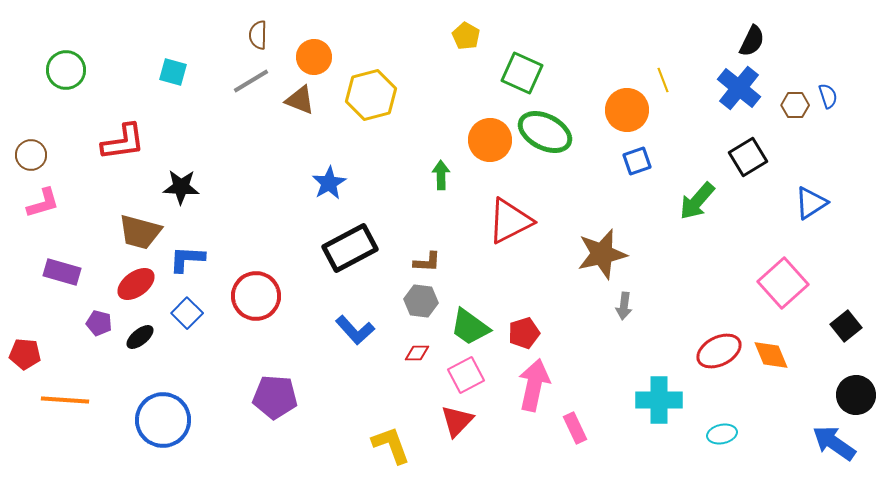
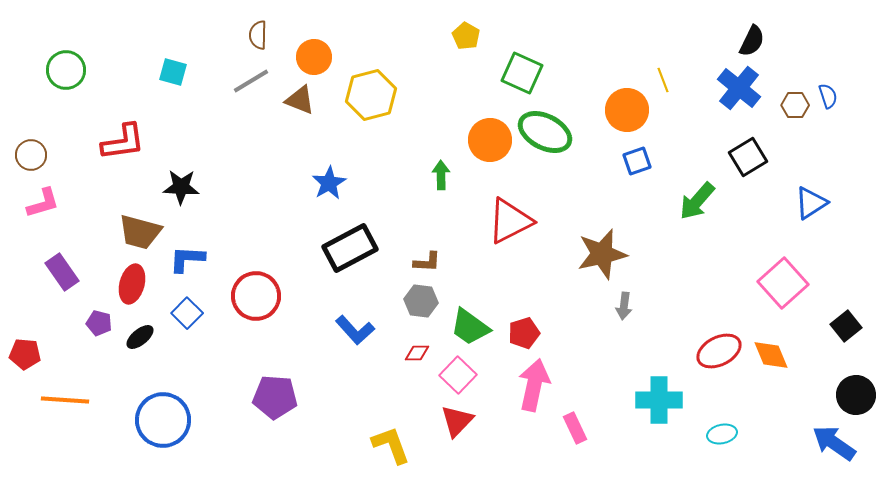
purple rectangle at (62, 272): rotated 39 degrees clockwise
red ellipse at (136, 284): moved 4 px left; rotated 39 degrees counterclockwise
pink square at (466, 375): moved 8 px left; rotated 18 degrees counterclockwise
